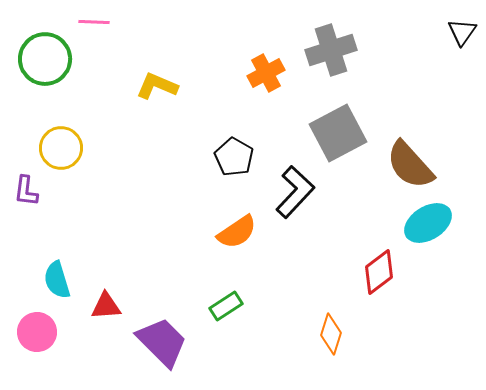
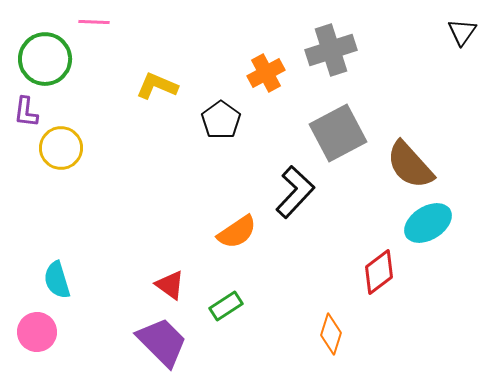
black pentagon: moved 13 px left, 37 px up; rotated 6 degrees clockwise
purple L-shape: moved 79 px up
red triangle: moved 64 px right, 21 px up; rotated 40 degrees clockwise
